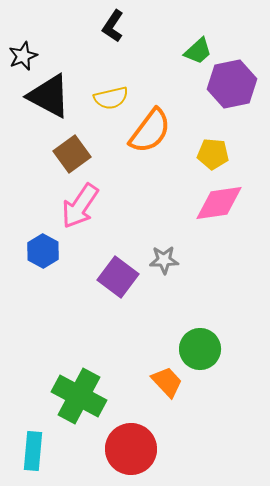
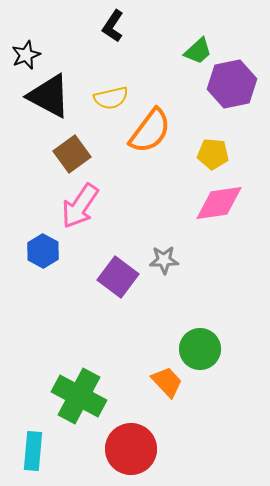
black star: moved 3 px right, 1 px up
